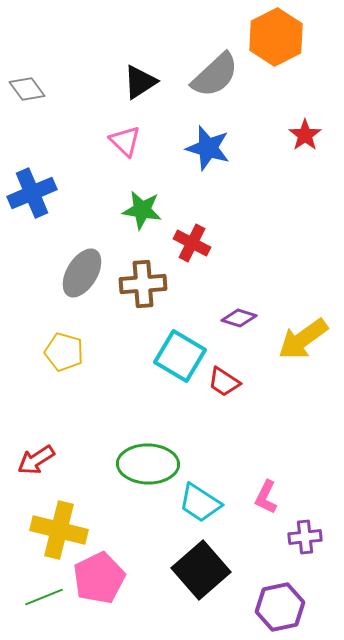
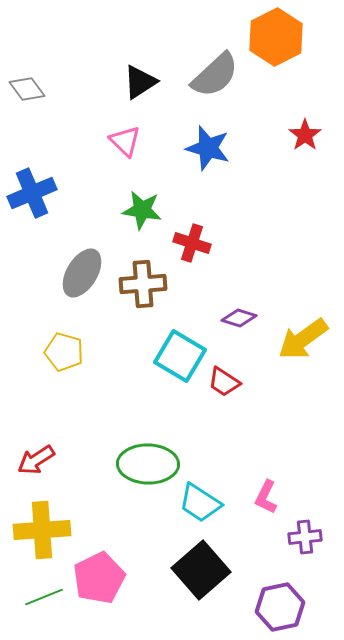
red cross: rotated 9 degrees counterclockwise
yellow cross: moved 17 px left; rotated 18 degrees counterclockwise
